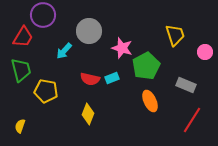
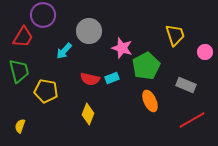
green trapezoid: moved 2 px left, 1 px down
red line: rotated 28 degrees clockwise
